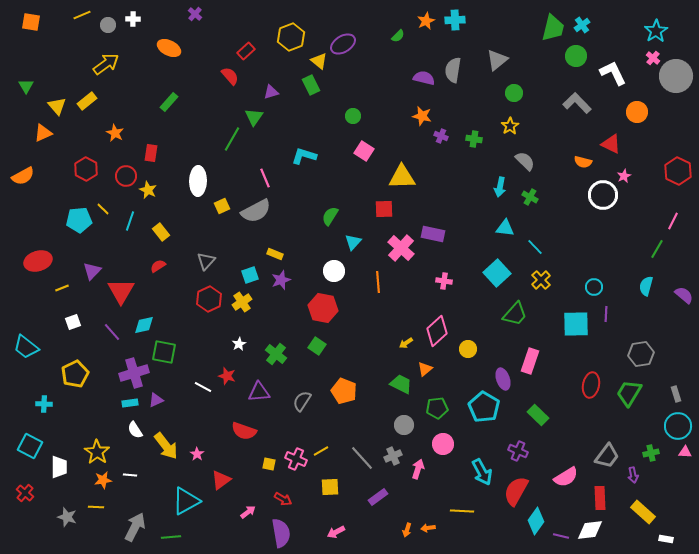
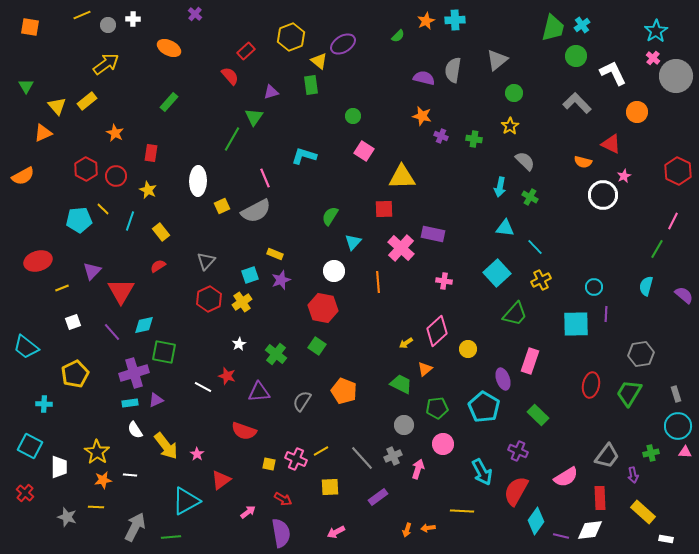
orange square at (31, 22): moved 1 px left, 5 px down
green rectangle at (311, 85): rotated 18 degrees clockwise
red circle at (126, 176): moved 10 px left
yellow cross at (541, 280): rotated 18 degrees clockwise
